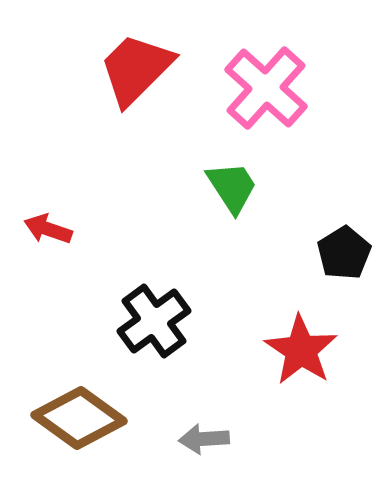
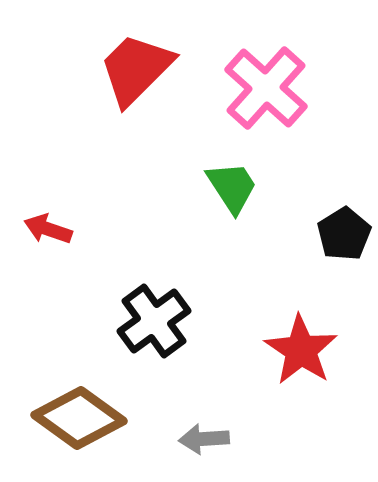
black pentagon: moved 19 px up
